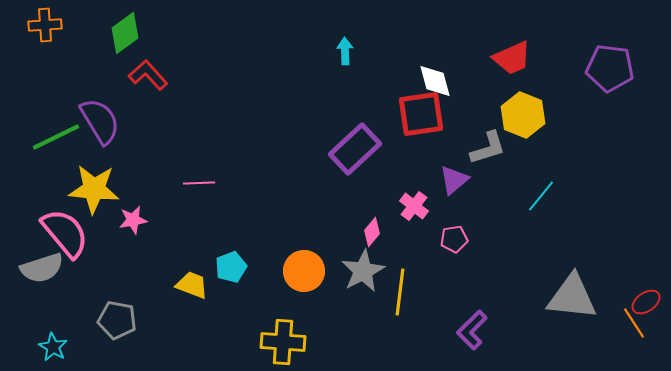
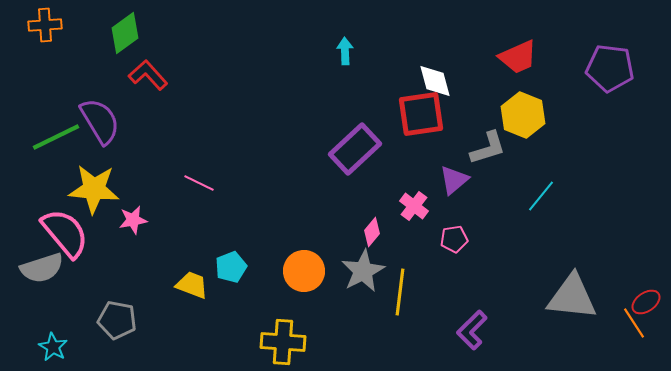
red trapezoid: moved 6 px right, 1 px up
pink line: rotated 28 degrees clockwise
